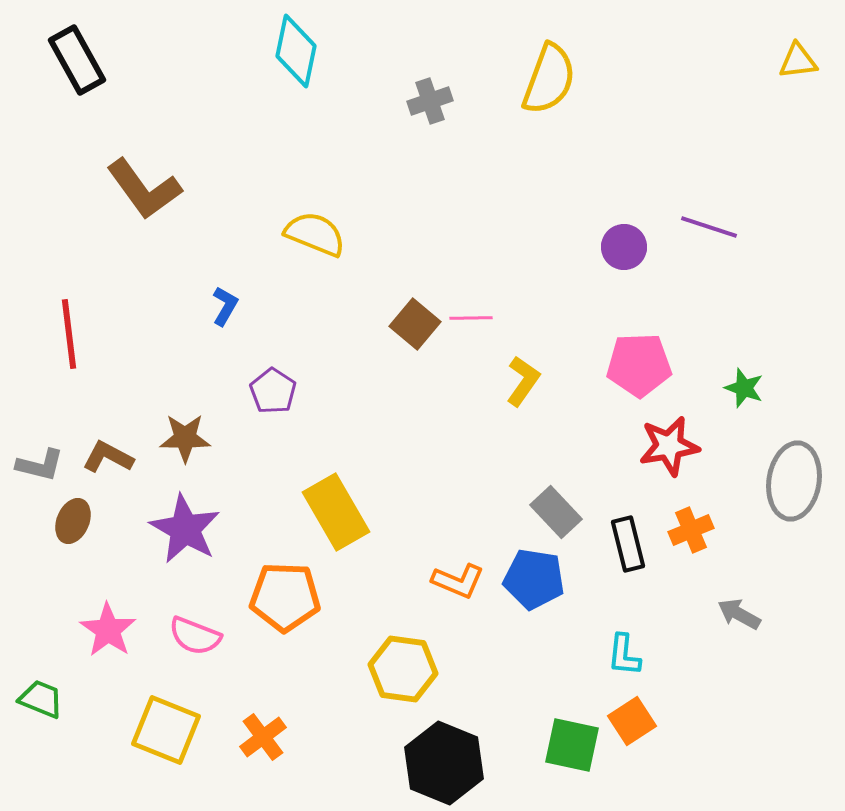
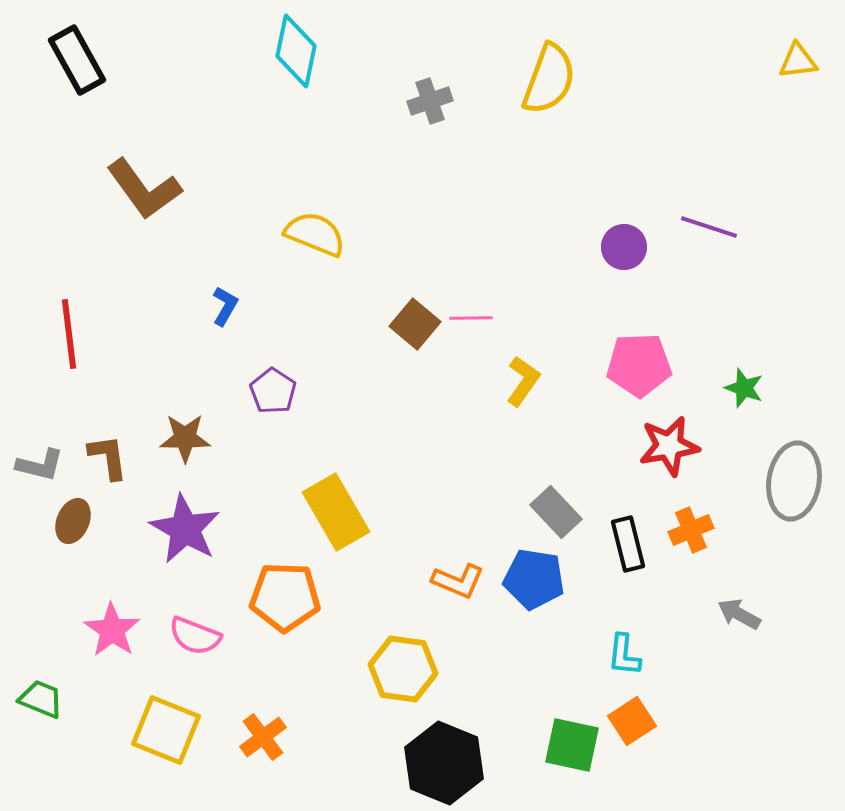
brown L-shape at (108, 457): rotated 54 degrees clockwise
pink star at (108, 630): moved 4 px right
